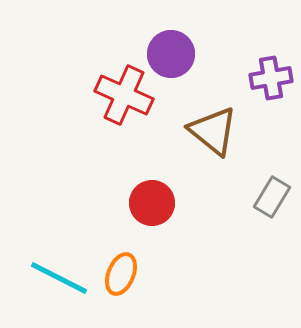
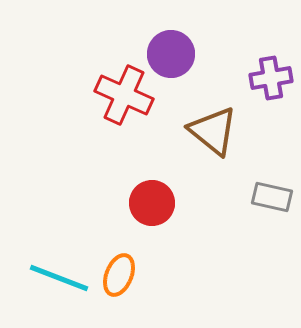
gray rectangle: rotated 72 degrees clockwise
orange ellipse: moved 2 px left, 1 px down
cyan line: rotated 6 degrees counterclockwise
